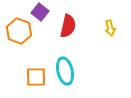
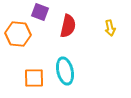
purple square: rotated 18 degrees counterclockwise
orange hexagon: moved 1 px left, 3 px down; rotated 15 degrees counterclockwise
orange square: moved 2 px left, 1 px down
